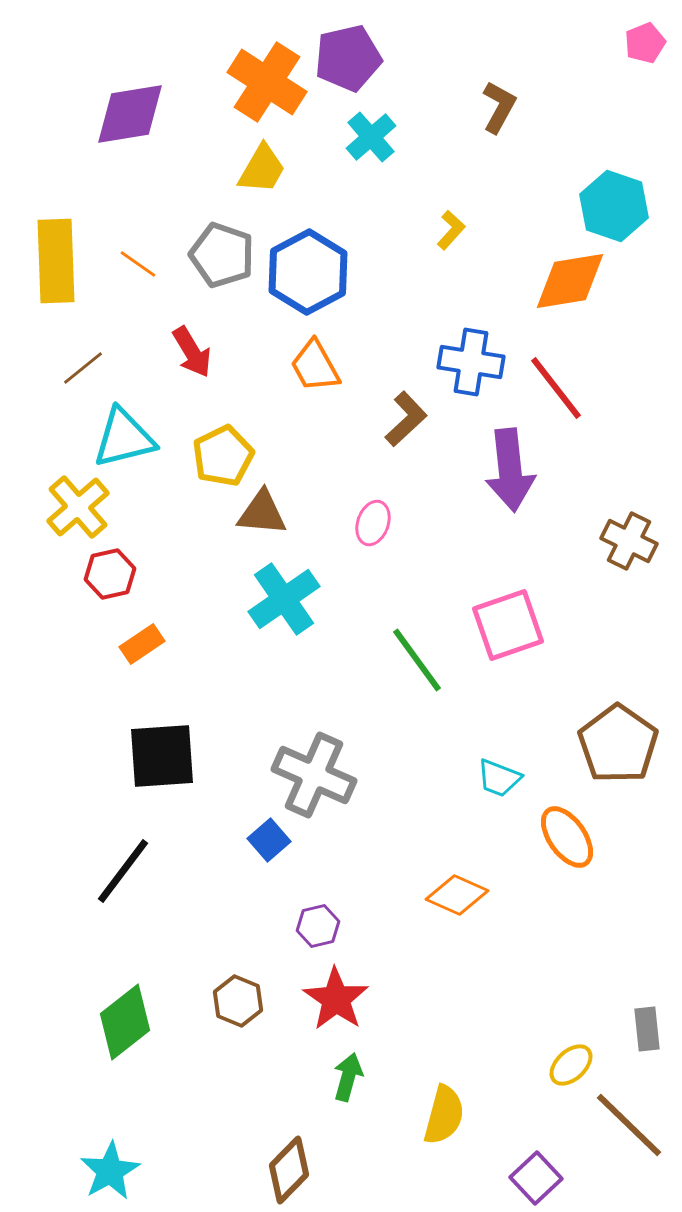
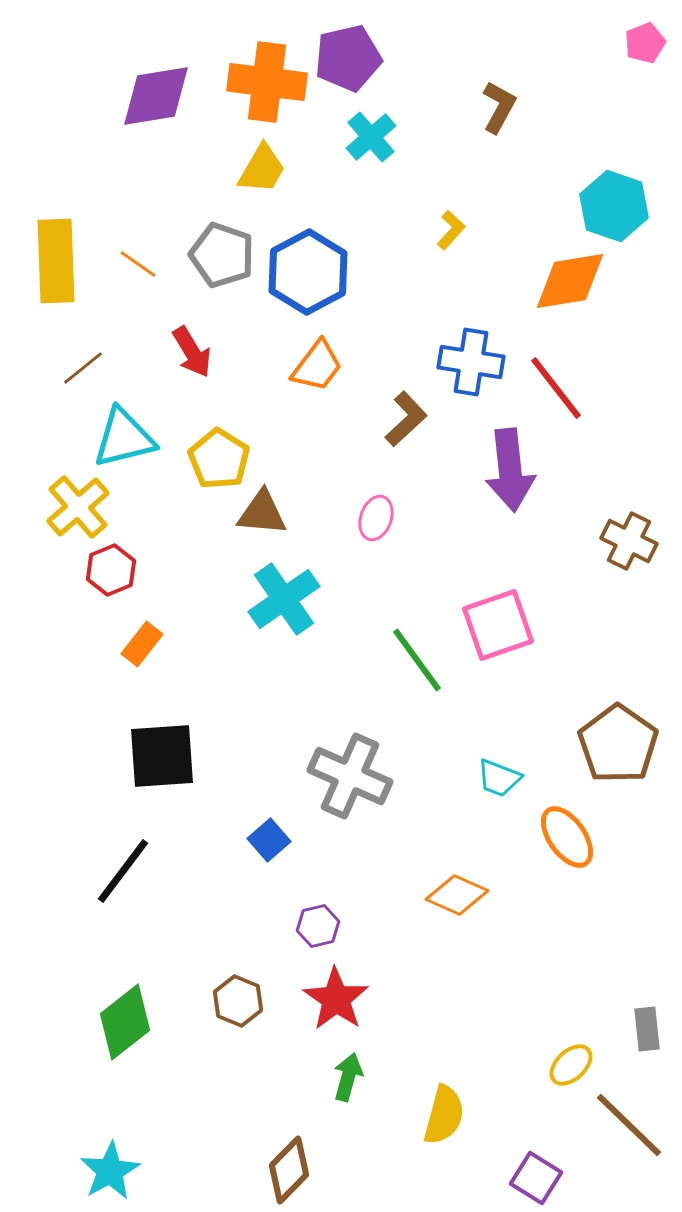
orange cross at (267, 82): rotated 26 degrees counterclockwise
purple diamond at (130, 114): moved 26 px right, 18 px up
orange trapezoid at (315, 366): moved 2 px right; rotated 114 degrees counterclockwise
yellow pentagon at (223, 456): moved 4 px left, 3 px down; rotated 14 degrees counterclockwise
pink ellipse at (373, 523): moved 3 px right, 5 px up
red hexagon at (110, 574): moved 1 px right, 4 px up; rotated 9 degrees counterclockwise
pink square at (508, 625): moved 10 px left
orange rectangle at (142, 644): rotated 18 degrees counterclockwise
gray cross at (314, 775): moved 36 px right, 1 px down
purple square at (536, 1178): rotated 15 degrees counterclockwise
